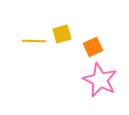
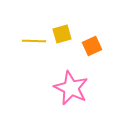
orange square: moved 1 px left, 1 px up
pink star: moved 29 px left, 8 px down
